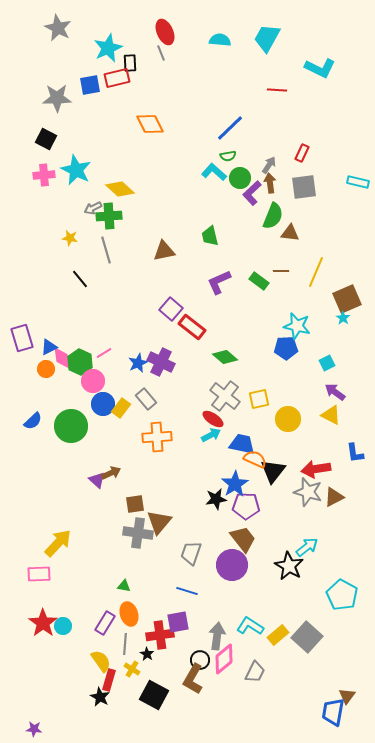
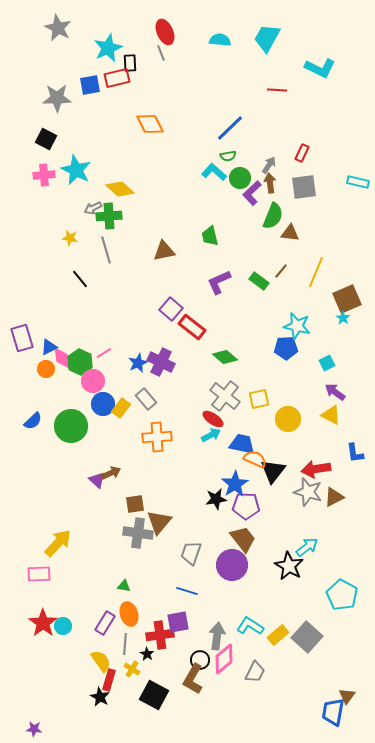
brown line at (281, 271): rotated 49 degrees counterclockwise
